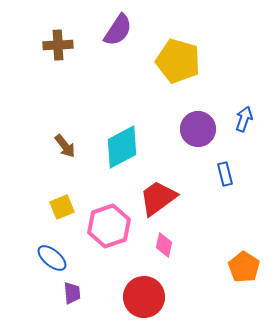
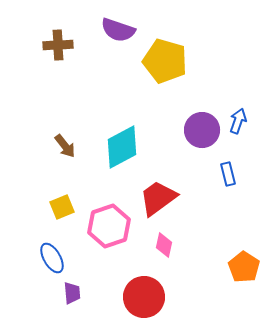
purple semicircle: rotated 76 degrees clockwise
yellow pentagon: moved 13 px left
blue arrow: moved 6 px left, 2 px down
purple circle: moved 4 px right, 1 px down
blue rectangle: moved 3 px right
blue ellipse: rotated 20 degrees clockwise
